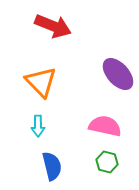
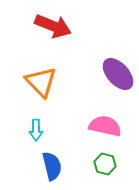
cyan arrow: moved 2 px left, 4 px down
green hexagon: moved 2 px left, 2 px down
